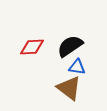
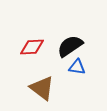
brown triangle: moved 27 px left
